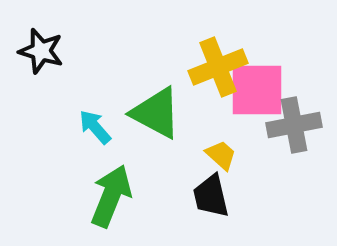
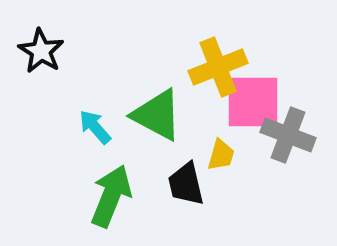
black star: rotated 15 degrees clockwise
pink square: moved 4 px left, 12 px down
green triangle: moved 1 px right, 2 px down
gray cross: moved 6 px left, 10 px down; rotated 32 degrees clockwise
yellow trapezoid: rotated 64 degrees clockwise
black trapezoid: moved 25 px left, 12 px up
